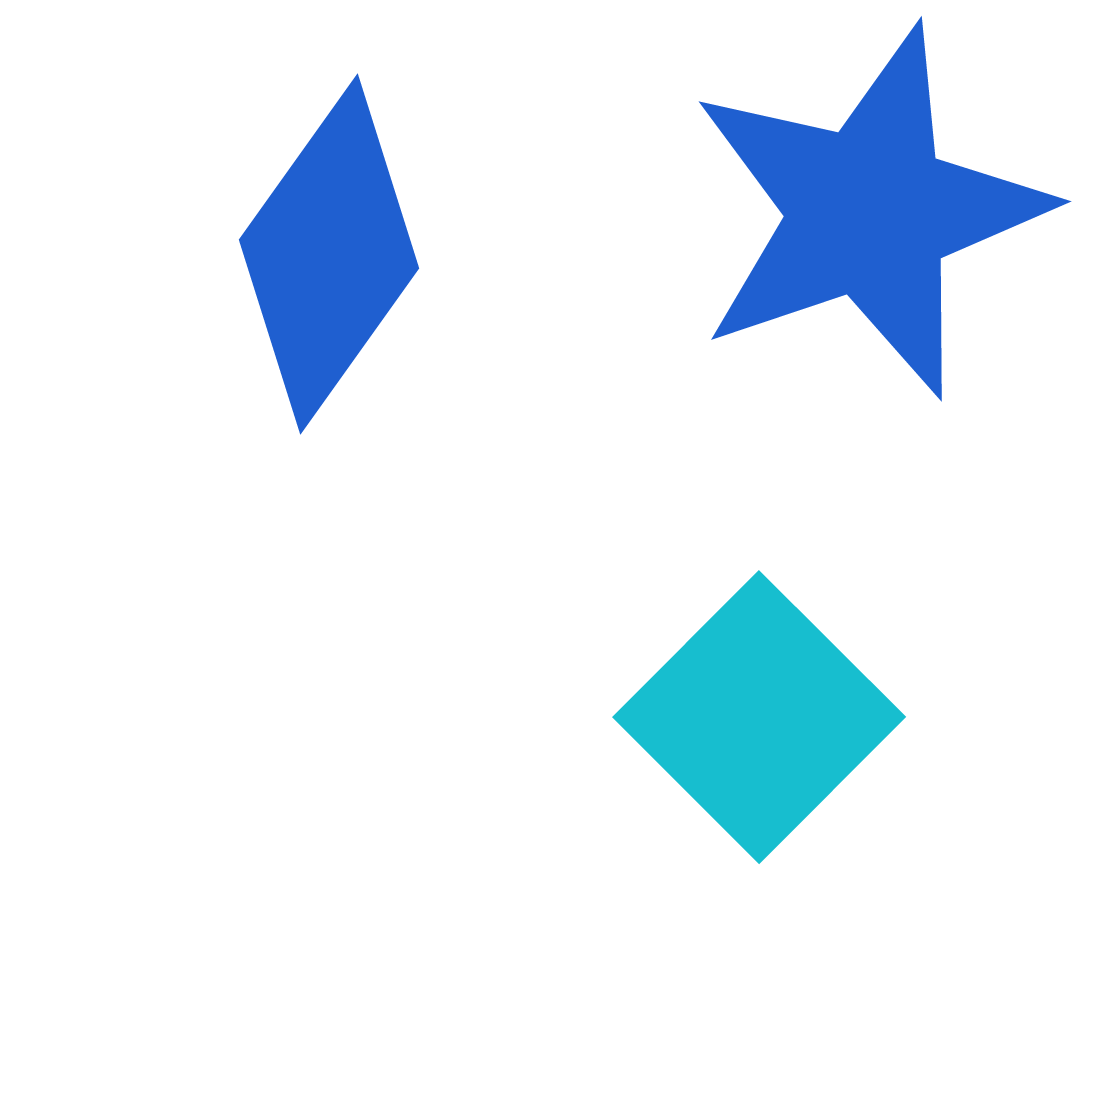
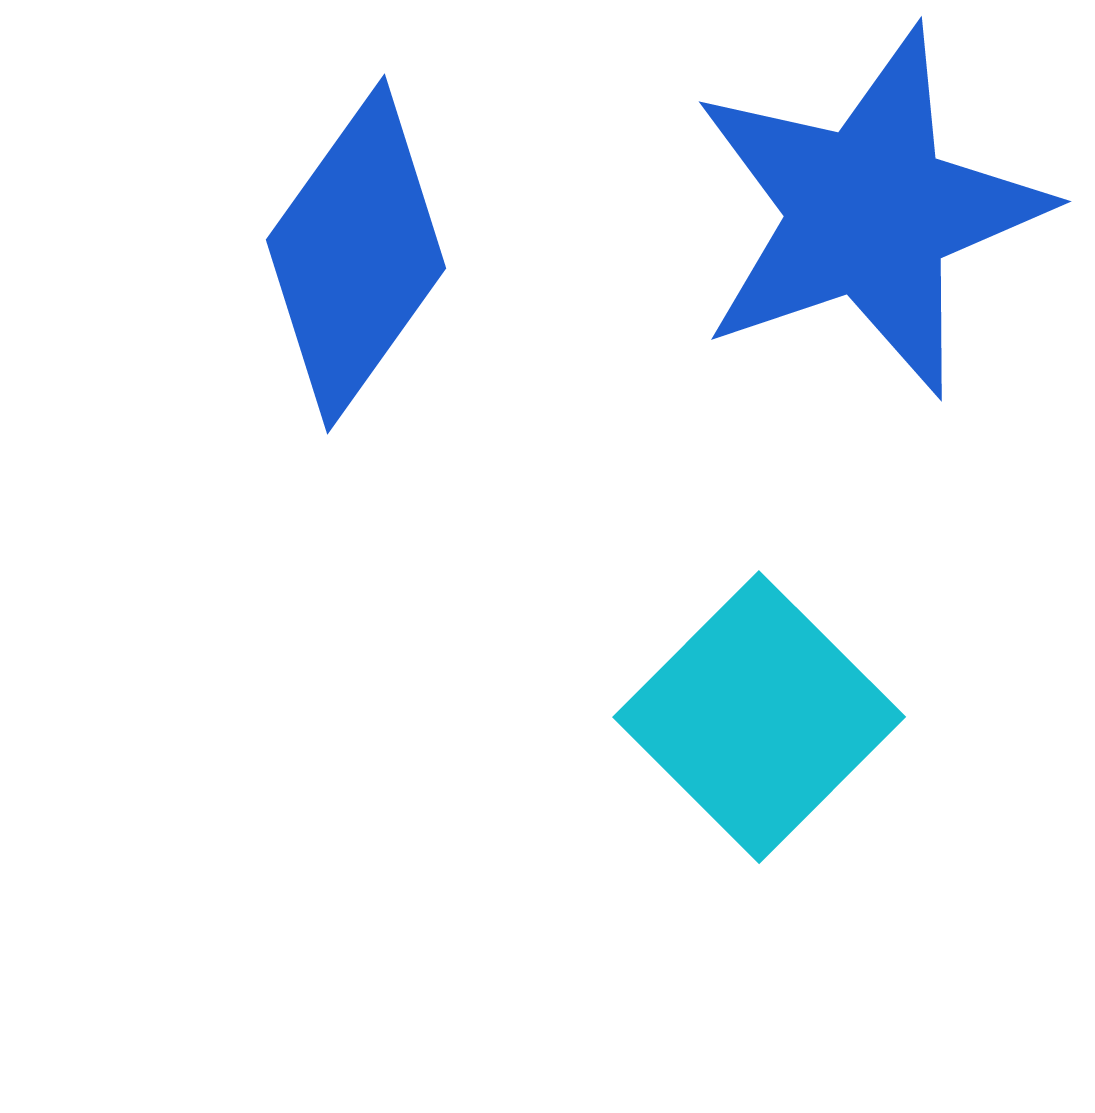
blue diamond: moved 27 px right
